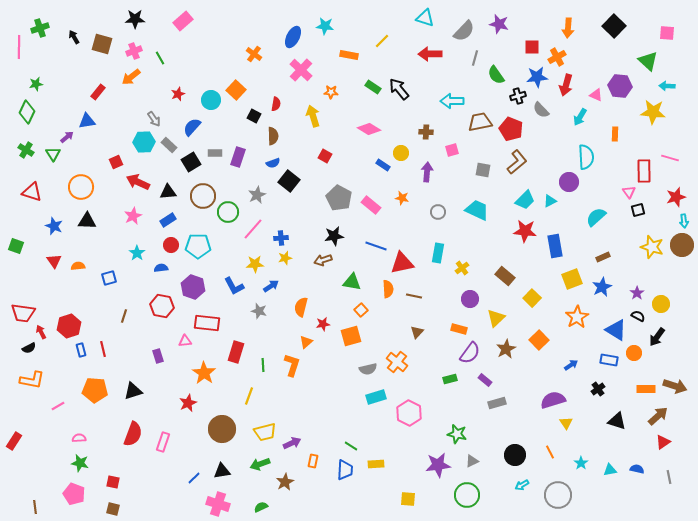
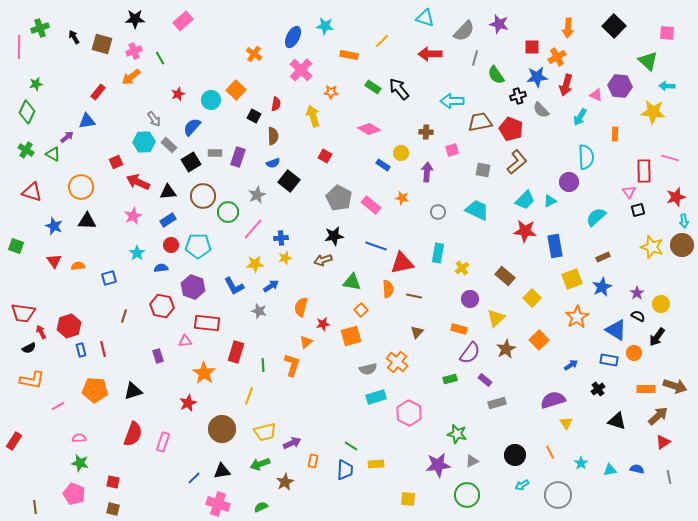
green triangle at (53, 154): rotated 28 degrees counterclockwise
